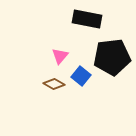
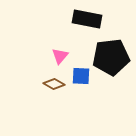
black pentagon: moved 1 px left
blue square: rotated 36 degrees counterclockwise
